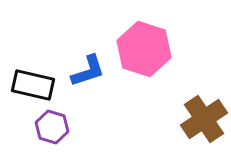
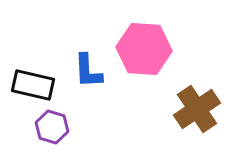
pink hexagon: rotated 14 degrees counterclockwise
blue L-shape: rotated 105 degrees clockwise
brown cross: moved 7 px left, 10 px up
